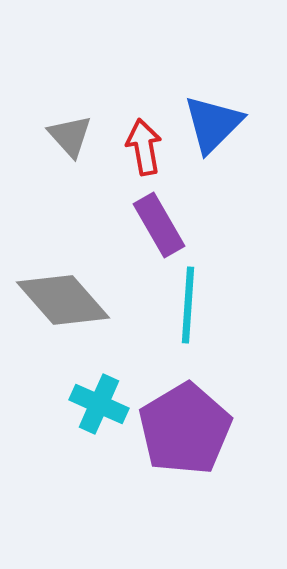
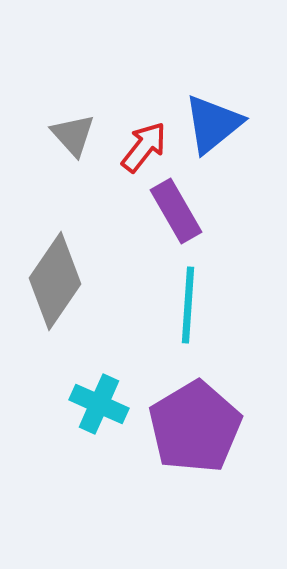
blue triangle: rotated 6 degrees clockwise
gray triangle: moved 3 px right, 1 px up
red arrow: rotated 48 degrees clockwise
purple rectangle: moved 17 px right, 14 px up
gray diamond: moved 8 px left, 19 px up; rotated 76 degrees clockwise
purple pentagon: moved 10 px right, 2 px up
